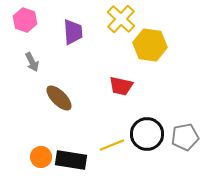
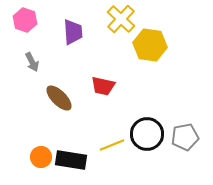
red trapezoid: moved 18 px left
